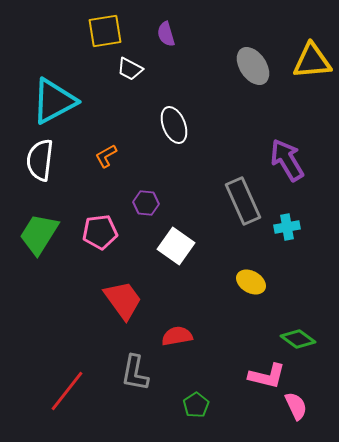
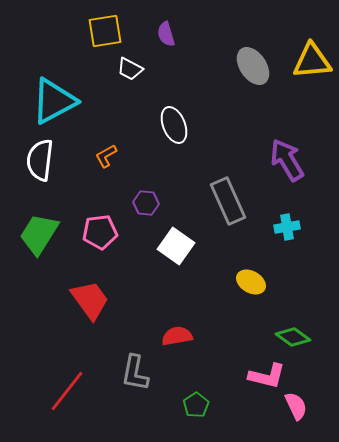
gray rectangle: moved 15 px left
red trapezoid: moved 33 px left
green diamond: moved 5 px left, 2 px up
